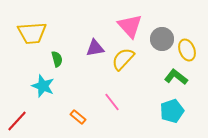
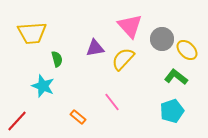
yellow ellipse: rotated 25 degrees counterclockwise
